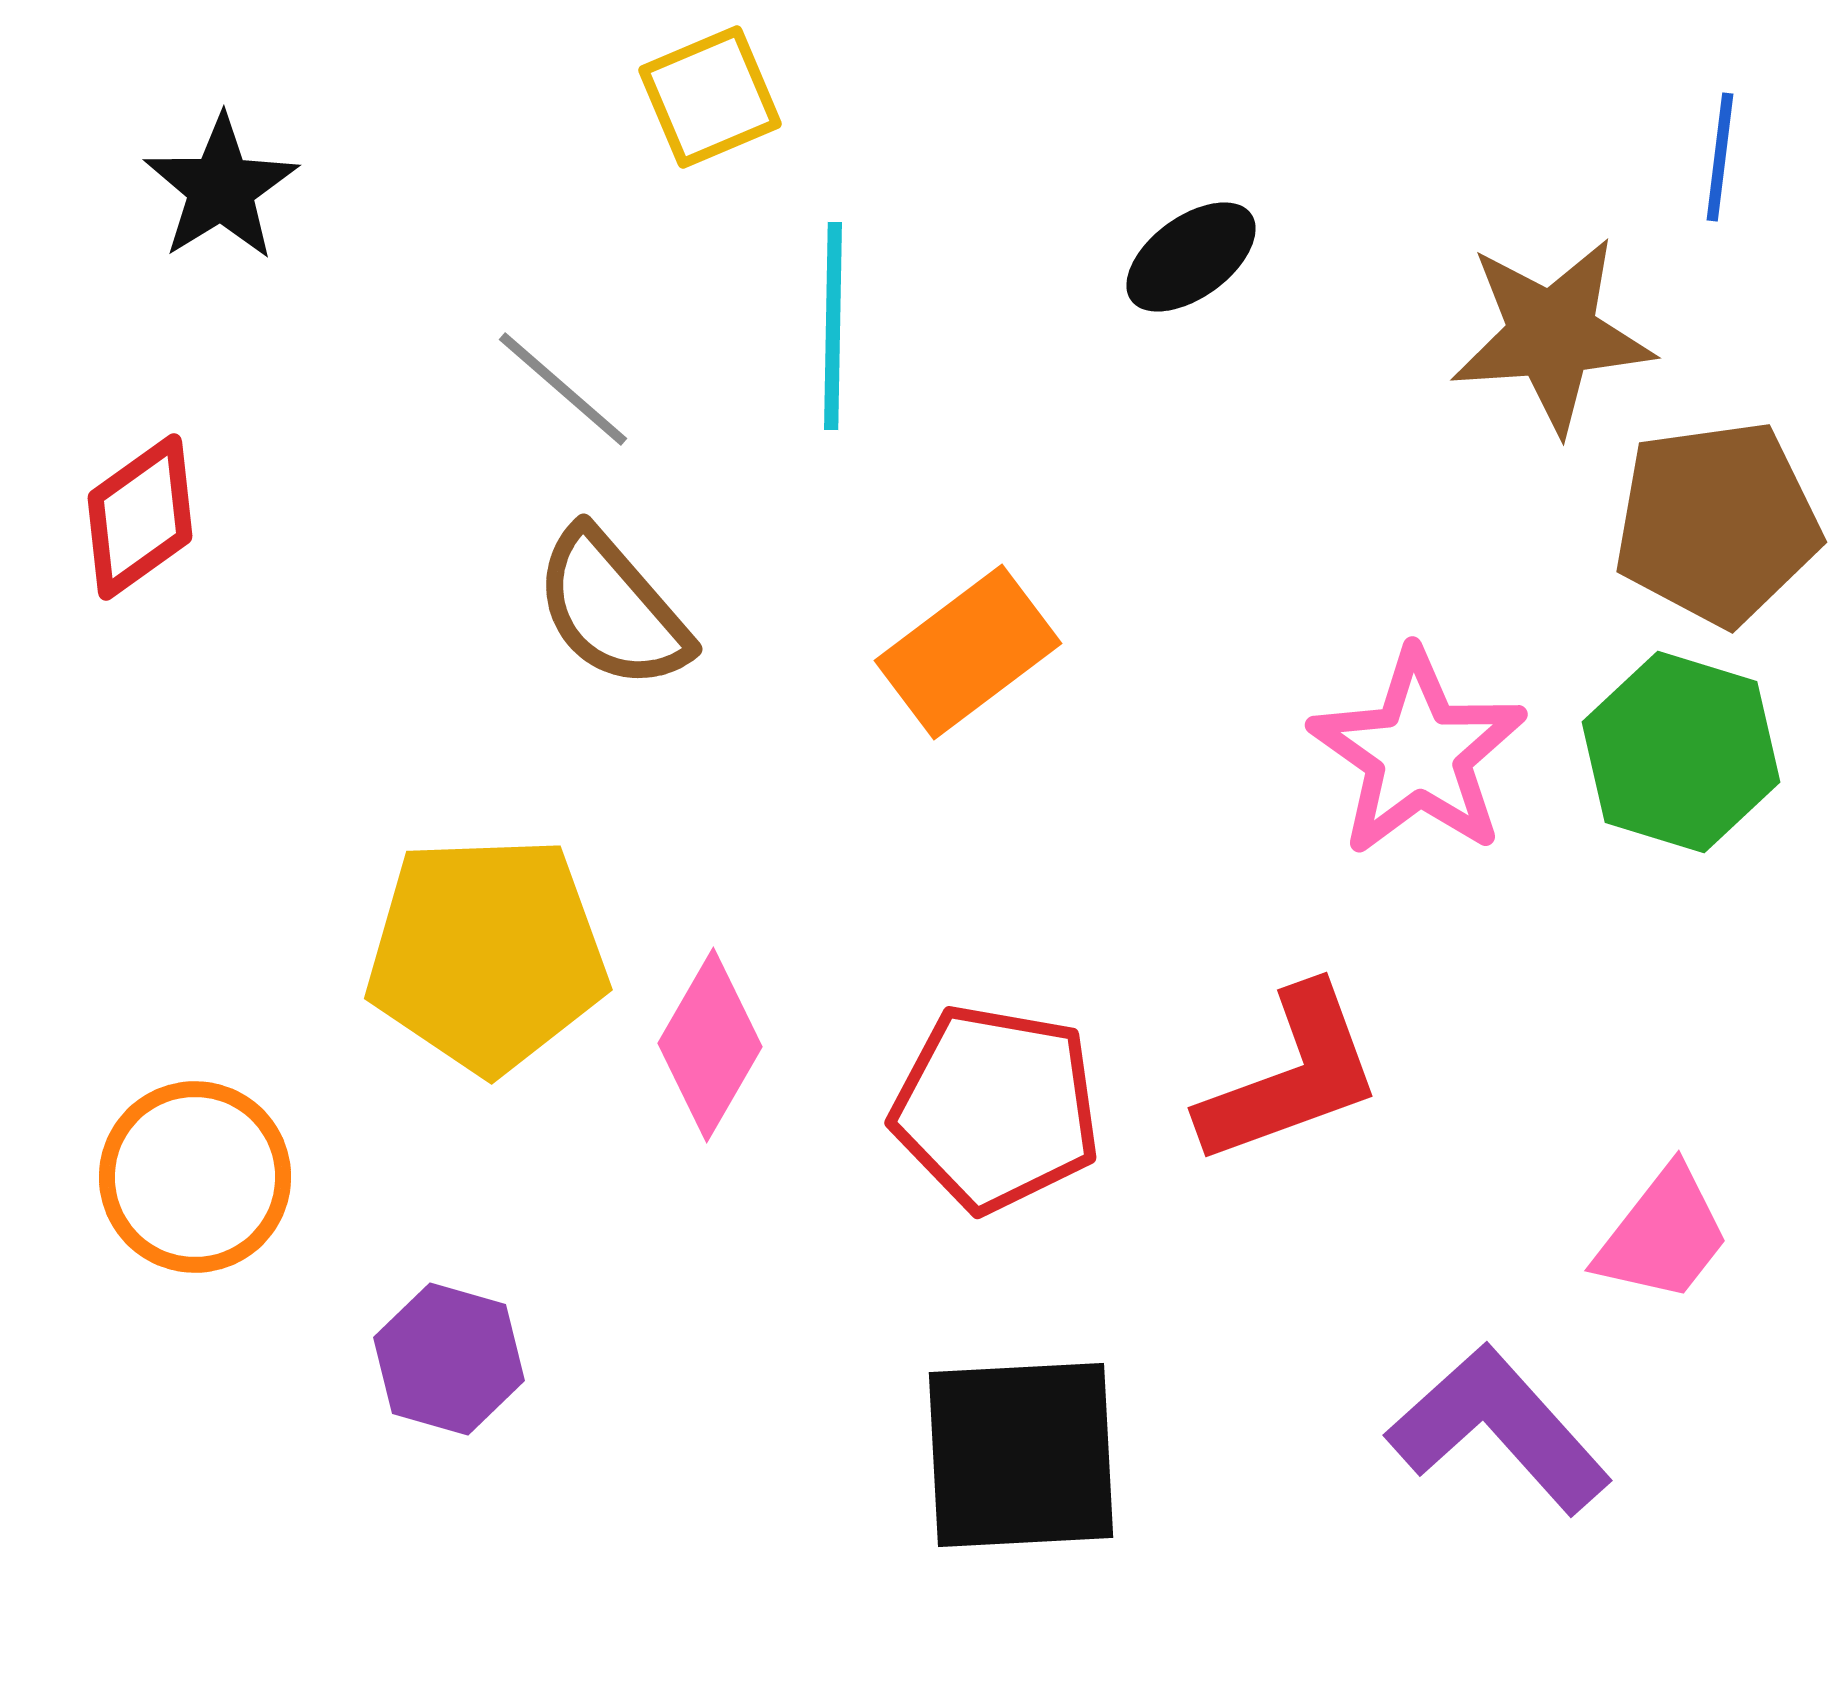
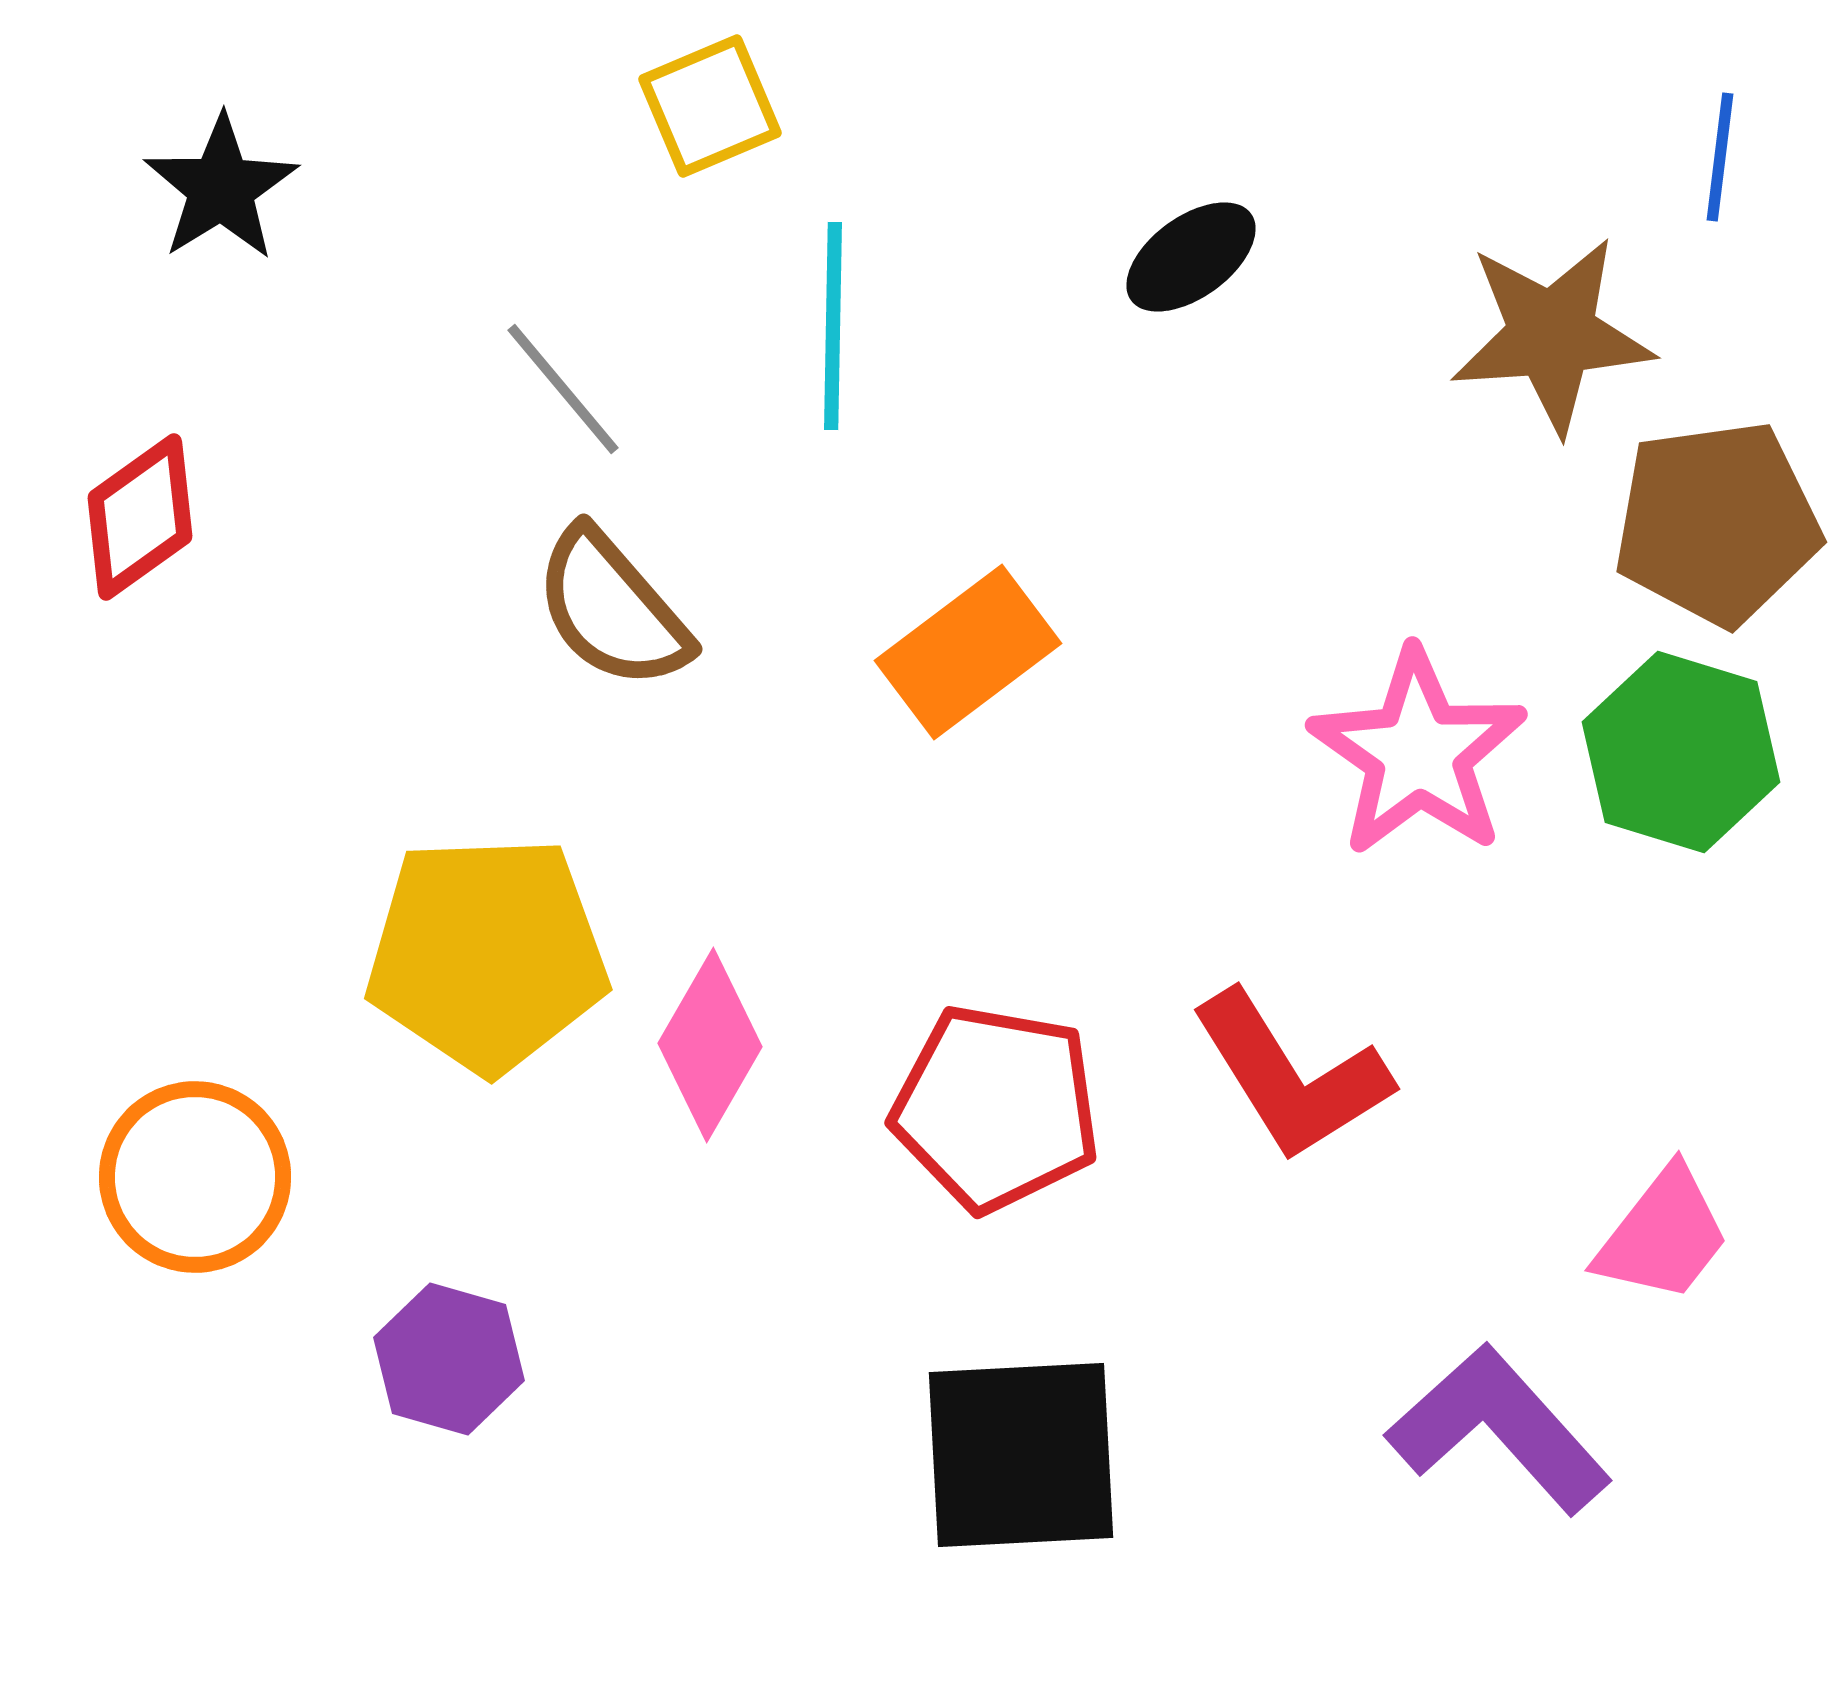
yellow square: moved 9 px down
gray line: rotated 9 degrees clockwise
red L-shape: rotated 78 degrees clockwise
